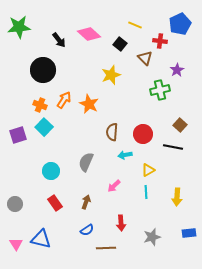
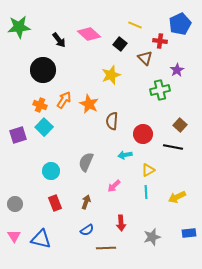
brown semicircle: moved 11 px up
yellow arrow: rotated 60 degrees clockwise
red rectangle: rotated 14 degrees clockwise
pink triangle: moved 2 px left, 8 px up
